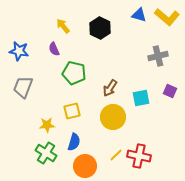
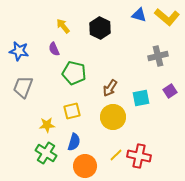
purple square: rotated 32 degrees clockwise
